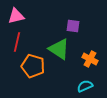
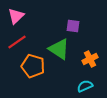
pink triangle: rotated 30 degrees counterclockwise
red line: rotated 42 degrees clockwise
orange cross: rotated 35 degrees clockwise
